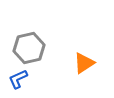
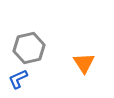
orange triangle: rotated 30 degrees counterclockwise
